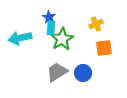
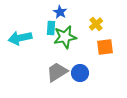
blue star: moved 11 px right, 5 px up
yellow cross: rotated 16 degrees counterclockwise
green star: moved 3 px right, 2 px up; rotated 20 degrees clockwise
orange square: moved 1 px right, 1 px up
blue circle: moved 3 px left
